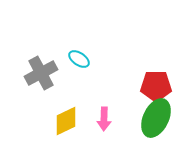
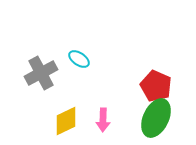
red pentagon: rotated 24 degrees clockwise
pink arrow: moved 1 px left, 1 px down
